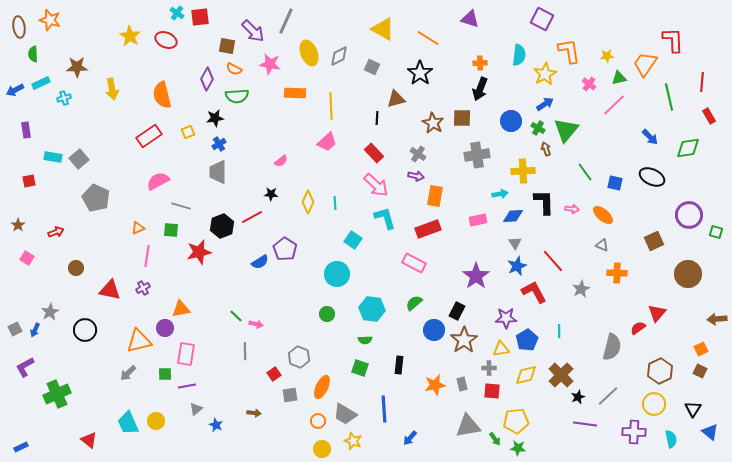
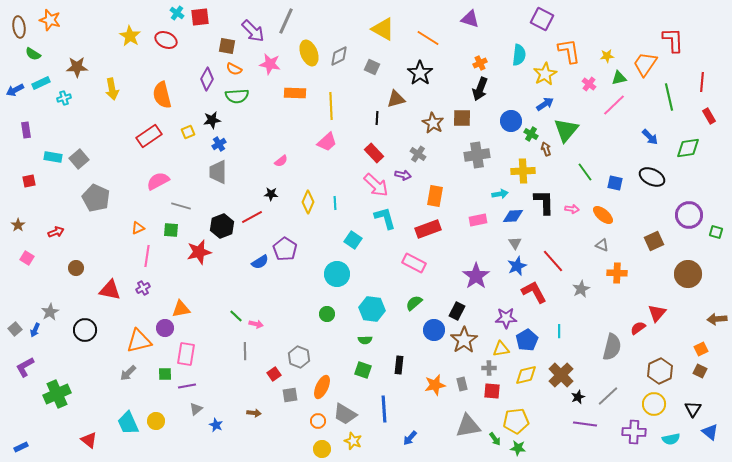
green semicircle at (33, 54): rotated 56 degrees counterclockwise
orange cross at (480, 63): rotated 24 degrees counterclockwise
black star at (215, 118): moved 3 px left, 2 px down
green cross at (538, 128): moved 7 px left, 6 px down
purple arrow at (416, 176): moved 13 px left, 1 px up
gray square at (15, 329): rotated 16 degrees counterclockwise
green square at (360, 368): moved 3 px right, 2 px down
cyan semicircle at (671, 439): rotated 90 degrees clockwise
